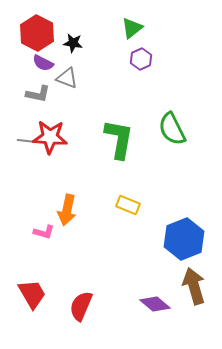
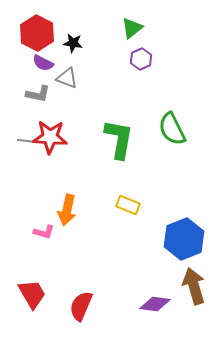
purple diamond: rotated 32 degrees counterclockwise
